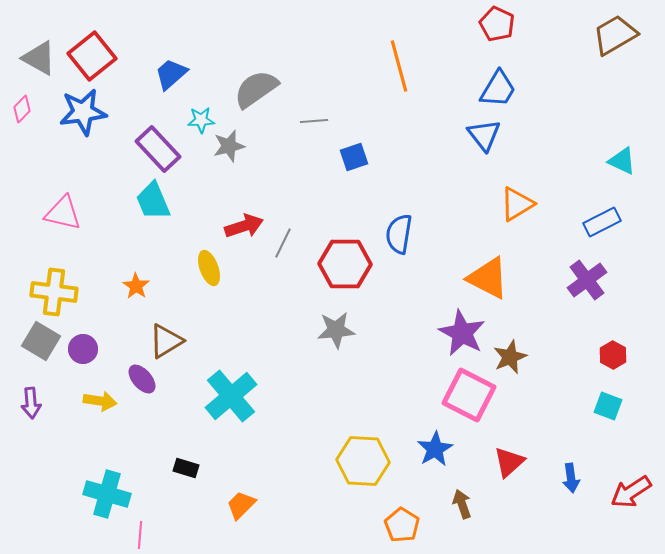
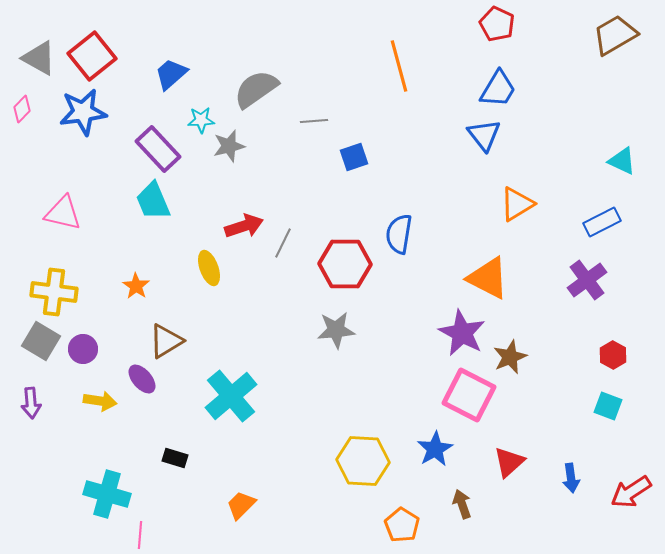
black rectangle at (186, 468): moved 11 px left, 10 px up
